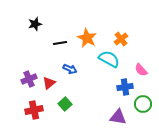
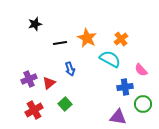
cyan semicircle: moved 1 px right
blue arrow: rotated 48 degrees clockwise
red cross: rotated 18 degrees counterclockwise
